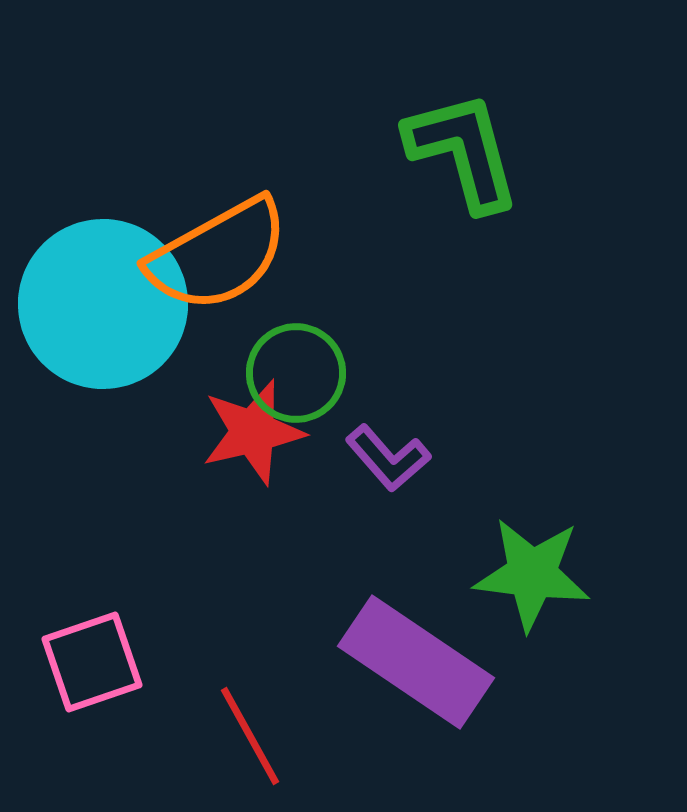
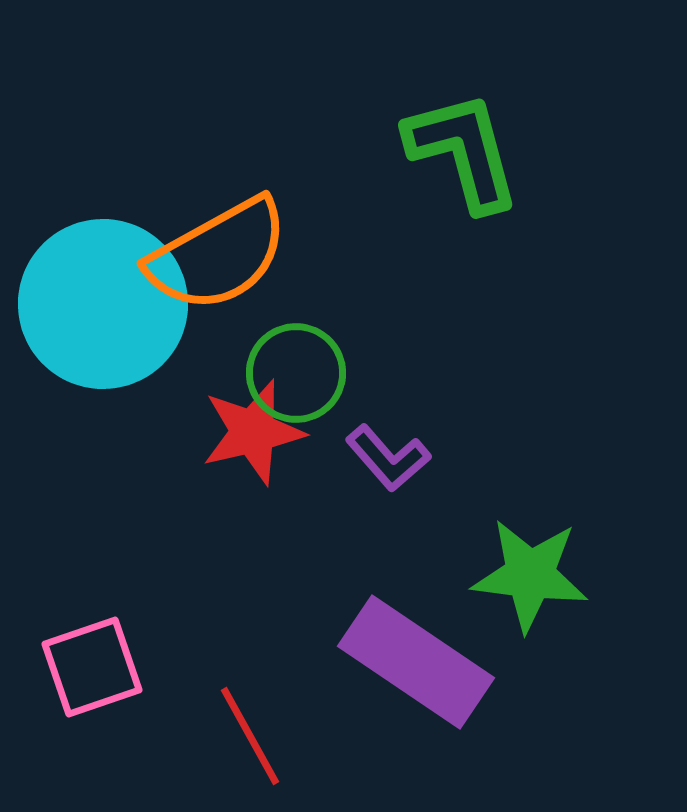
green star: moved 2 px left, 1 px down
pink square: moved 5 px down
